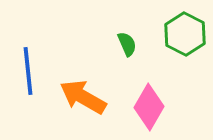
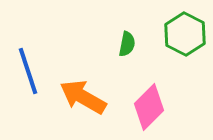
green semicircle: rotated 35 degrees clockwise
blue line: rotated 12 degrees counterclockwise
pink diamond: rotated 15 degrees clockwise
